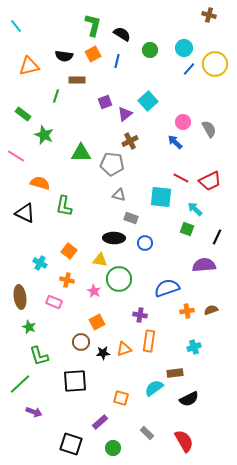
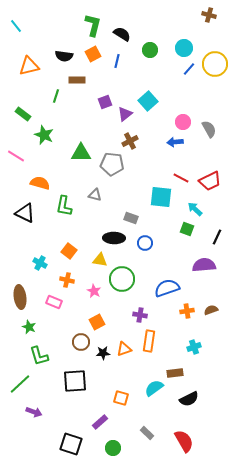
blue arrow at (175, 142): rotated 49 degrees counterclockwise
gray triangle at (119, 195): moved 24 px left
green circle at (119, 279): moved 3 px right
